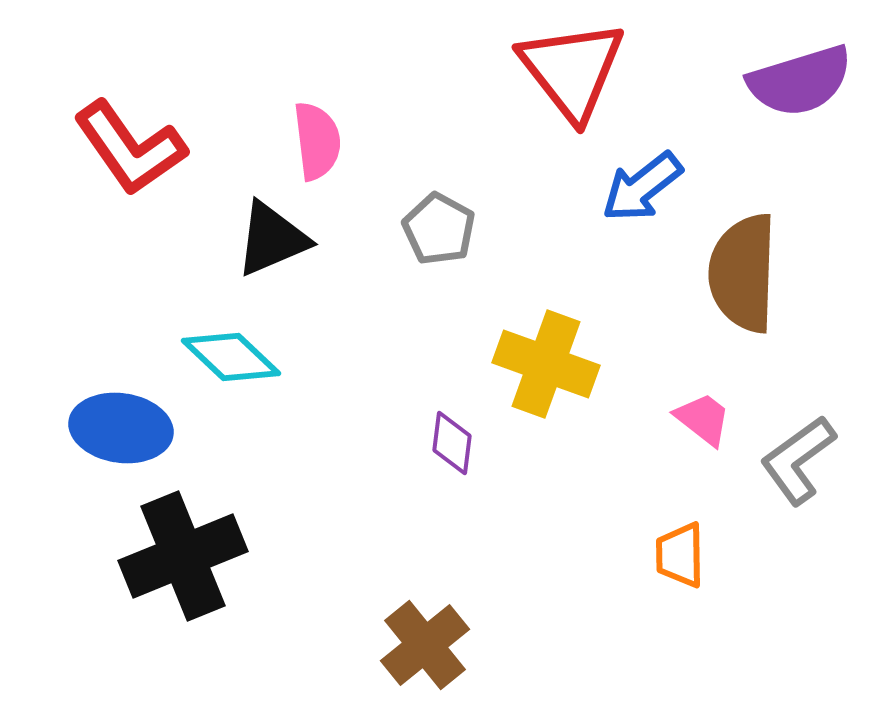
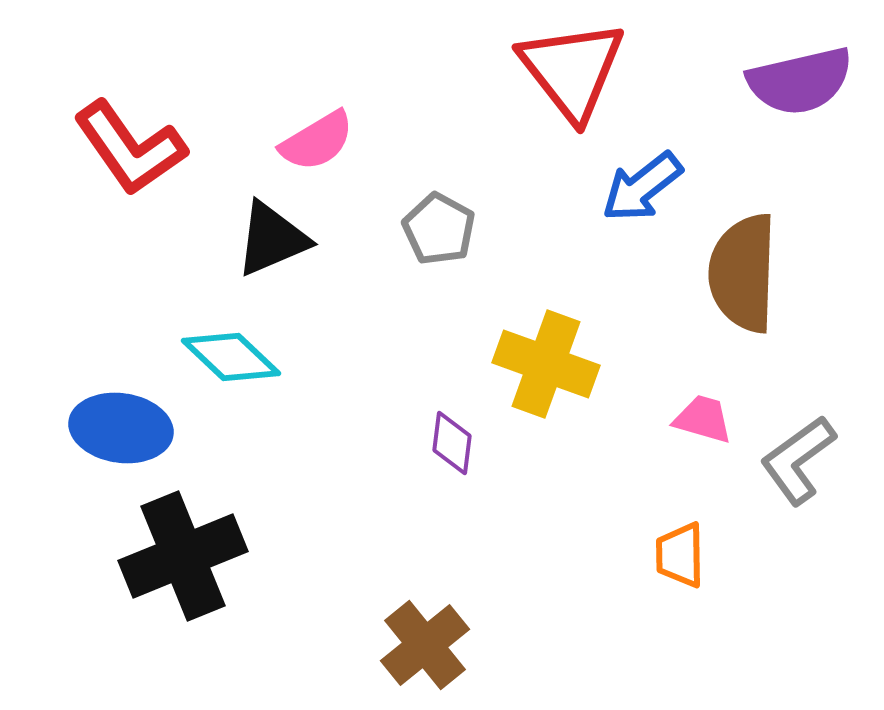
purple semicircle: rotated 4 degrees clockwise
pink semicircle: rotated 66 degrees clockwise
pink trapezoid: rotated 22 degrees counterclockwise
